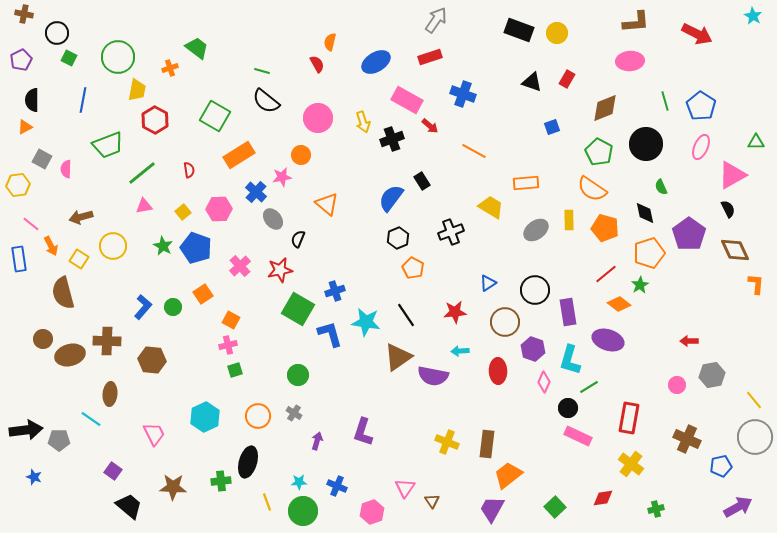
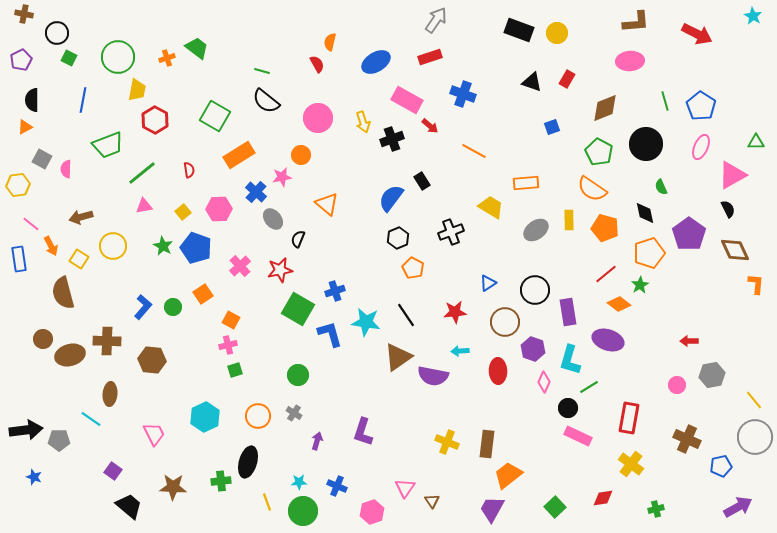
orange cross at (170, 68): moved 3 px left, 10 px up
